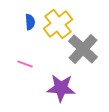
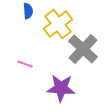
blue semicircle: moved 2 px left, 11 px up
